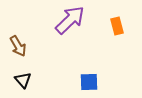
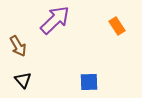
purple arrow: moved 15 px left
orange rectangle: rotated 18 degrees counterclockwise
